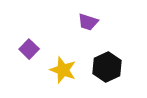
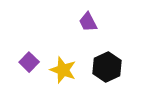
purple trapezoid: rotated 45 degrees clockwise
purple square: moved 13 px down
